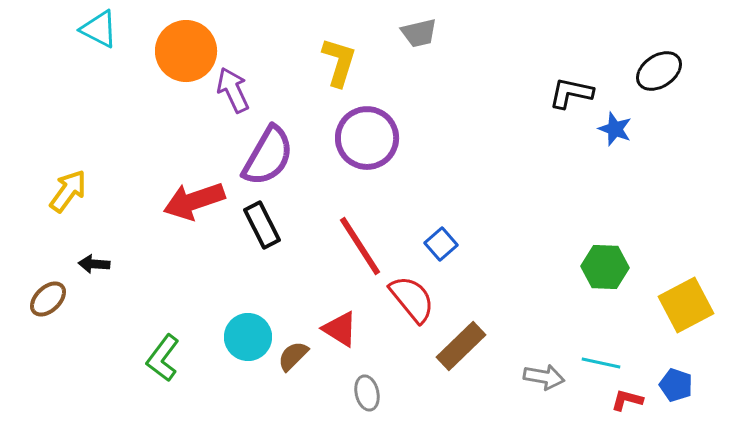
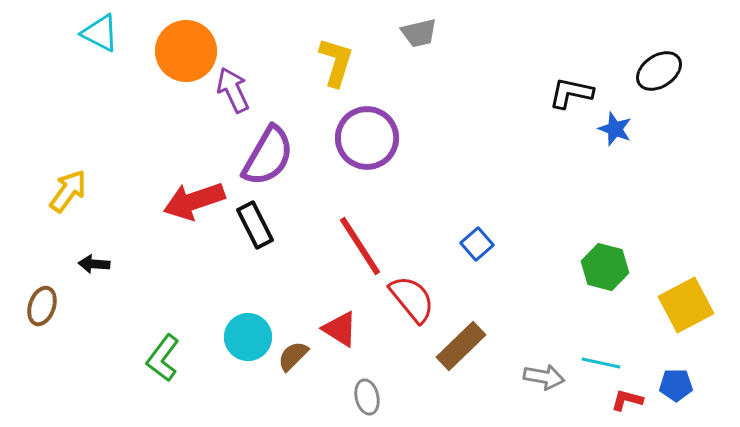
cyan triangle: moved 1 px right, 4 px down
yellow L-shape: moved 3 px left
black rectangle: moved 7 px left
blue square: moved 36 px right
green hexagon: rotated 12 degrees clockwise
brown ellipse: moved 6 px left, 7 px down; rotated 27 degrees counterclockwise
blue pentagon: rotated 20 degrees counterclockwise
gray ellipse: moved 4 px down
